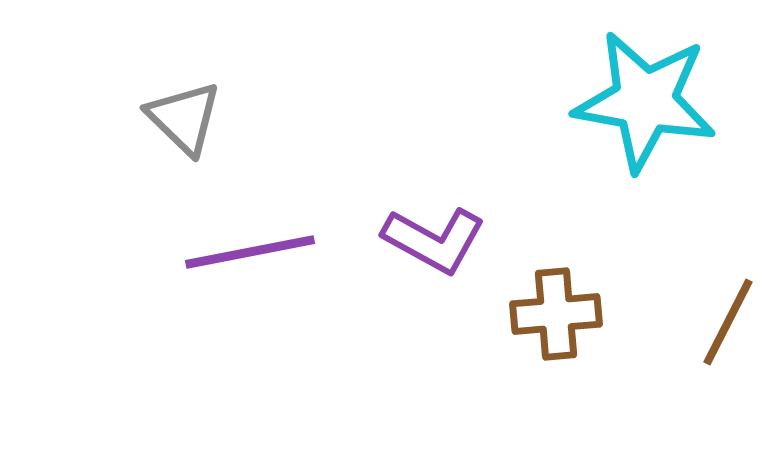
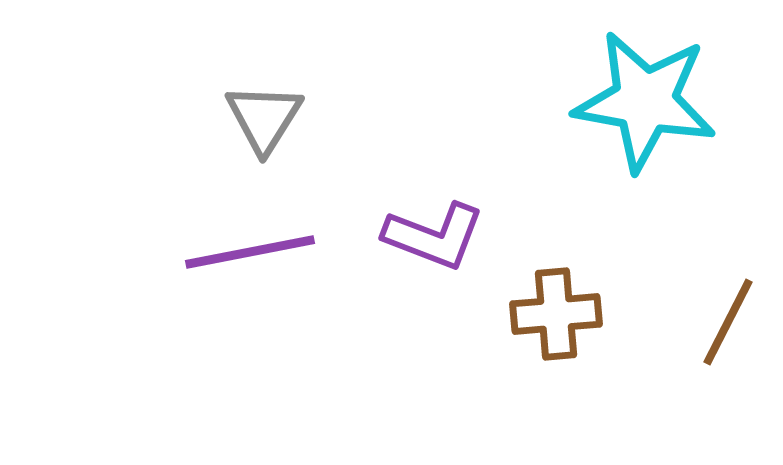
gray triangle: moved 80 px right; rotated 18 degrees clockwise
purple L-shape: moved 4 px up; rotated 8 degrees counterclockwise
